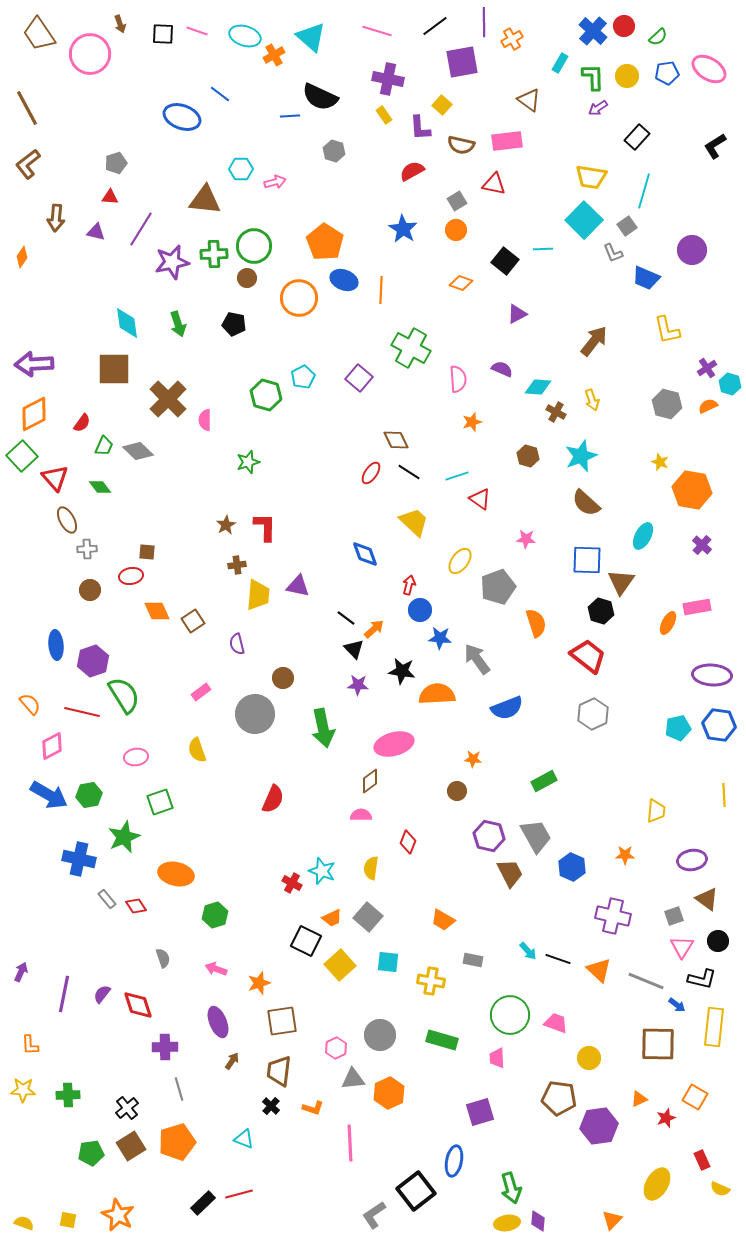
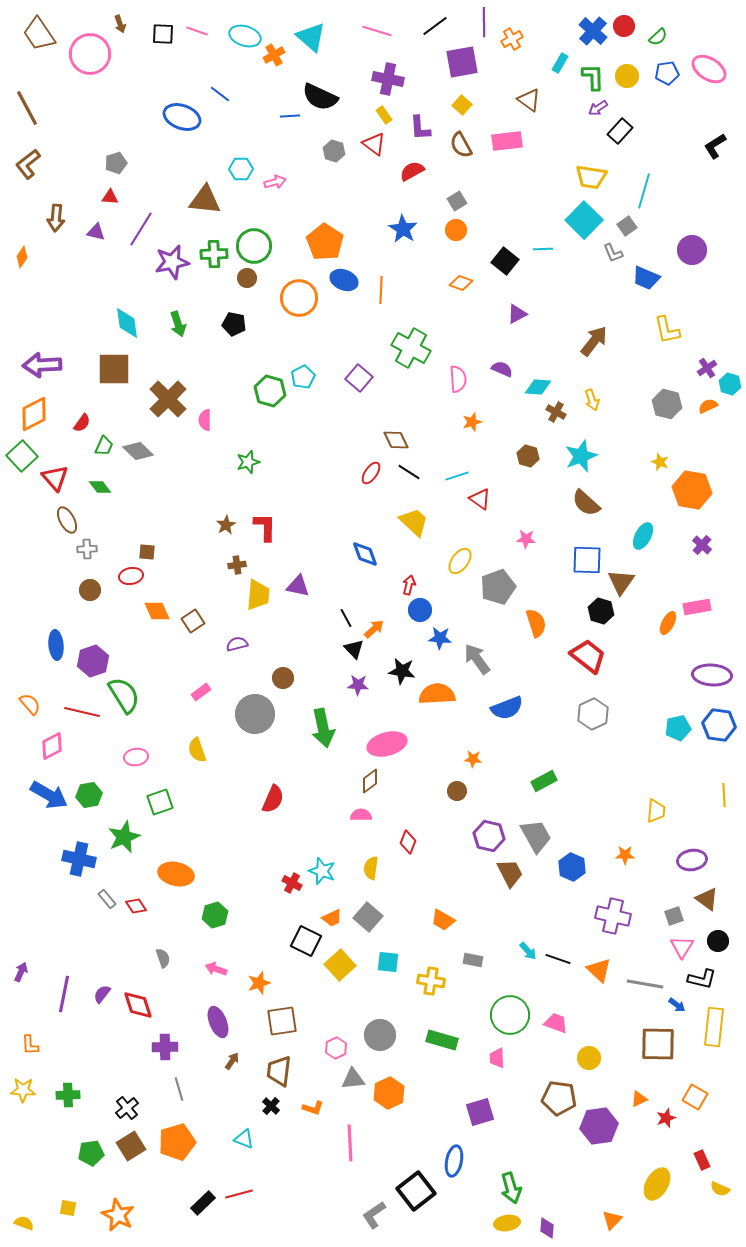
yellow square at (442, 105): moved 20 px right
black rectangle at (637, 137): moved 17 px left, 6 px up
brown semicircle at (461, 145): rotated 48 degrees clockwise
red triangle at (494, 184): moved 120 px left, 40 px up; rotated 25 degrees clockwise
purple arrow at (34, 364): moved 8 px right, 1 px down
green hexagon at (266, 395): moved 4 px right, 4 px up
black line at (346, 618): rotated 24 degrees clockwise
purple semicircle at (237, 644): rotated 90 degrees clockwise
pink ellipse at (394, 744): moved 7 px left
gray line at (646, 981): moved 1 px left, 3 px down; rotated 12 degrees counterclockwise
yellow square at (68, 1220): moved 12 px up
purple diamond at (538, 1221): moved 9 px right, 7 px down
